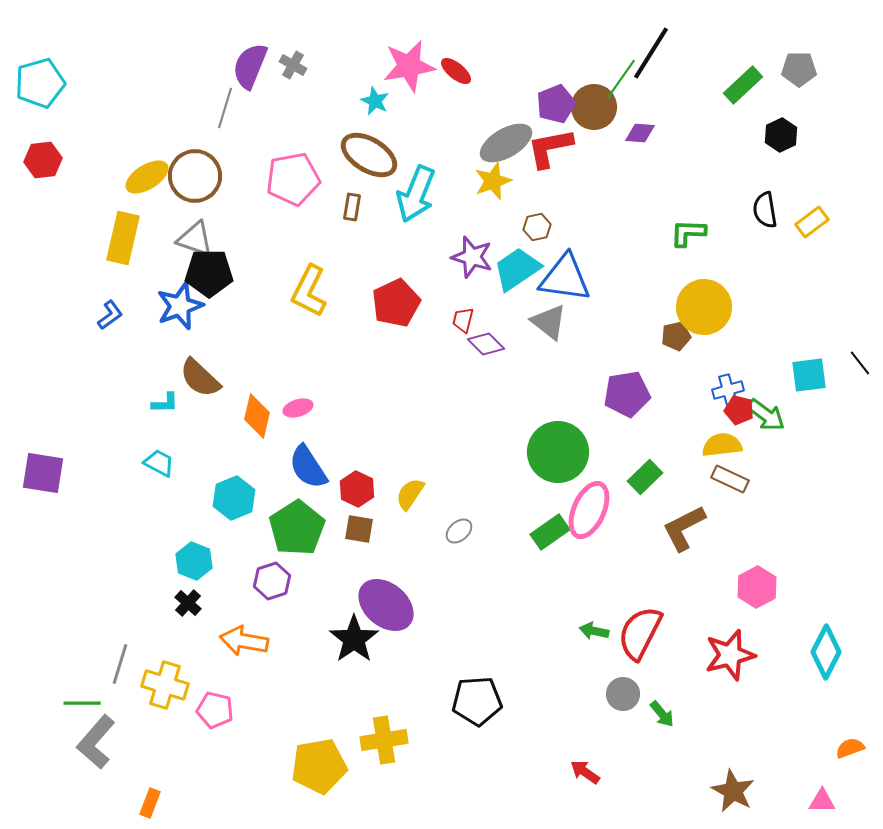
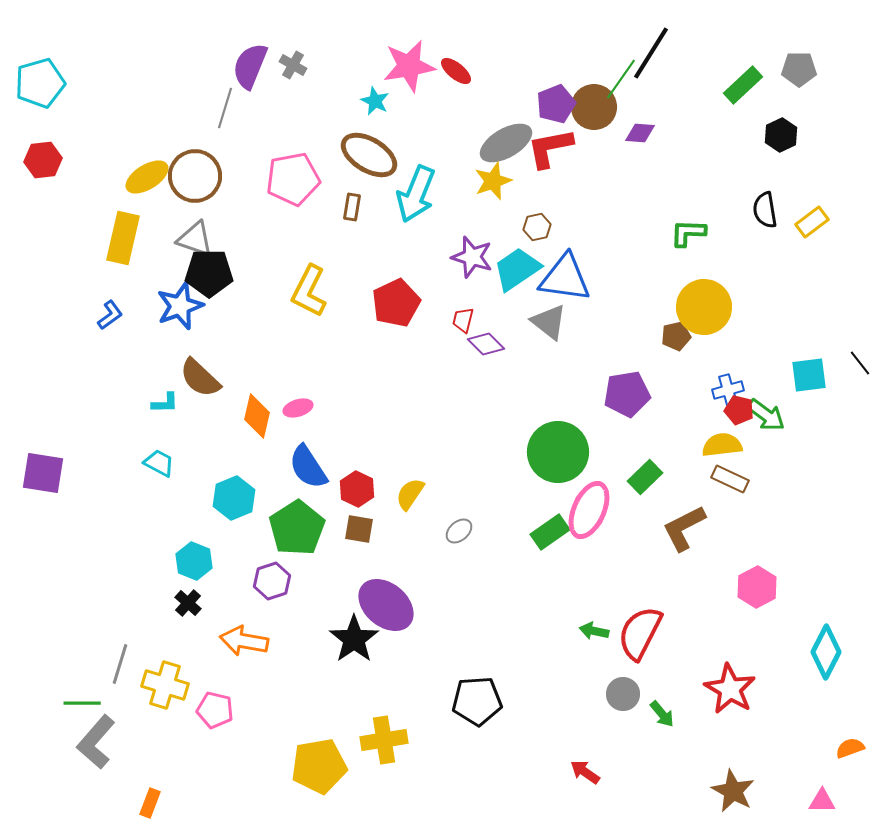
red star at (730, 655): moved 34 px down; rotated 27 degrees counterclockwise
